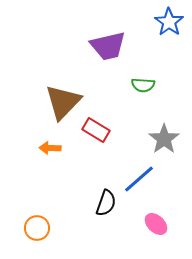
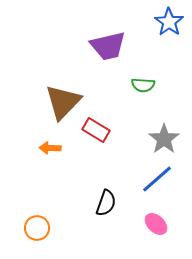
blue line: moved 18 px right
